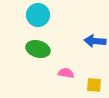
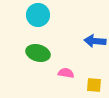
green ellipse: moved 4 px down
